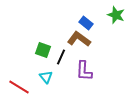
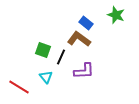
purple L-shape: rotated 95 degrees counterclockwise
